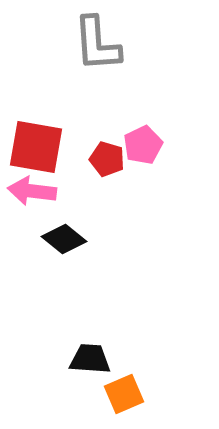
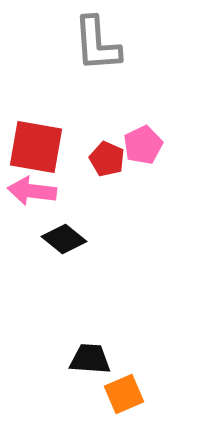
red pentagon: rotated 8 degrees clockwise
